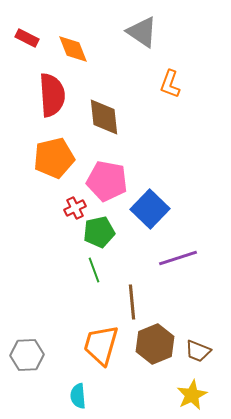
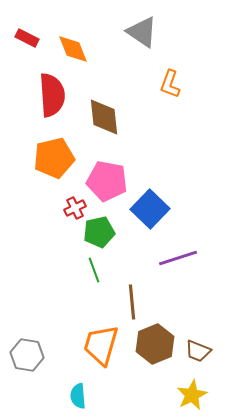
gray hexagon: rotated 12 degrees clockwise
